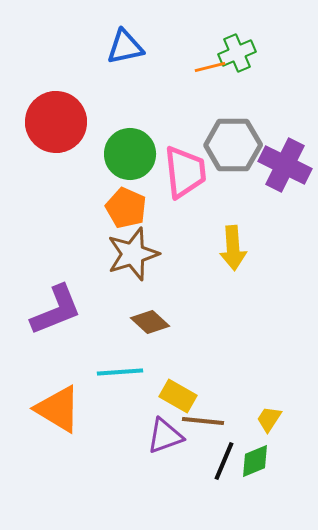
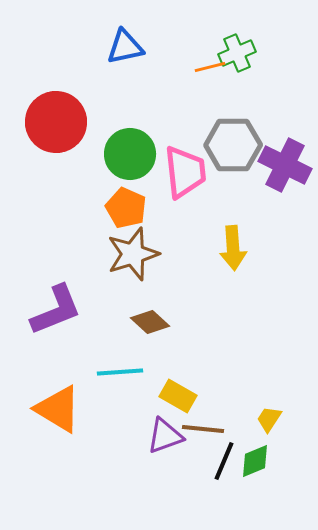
brown line: moved 8 px down
